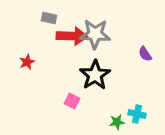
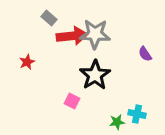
gray rectangle: rotated 28 degrees clockwise
red arrow: rotated 8 degrees counterclockwise
